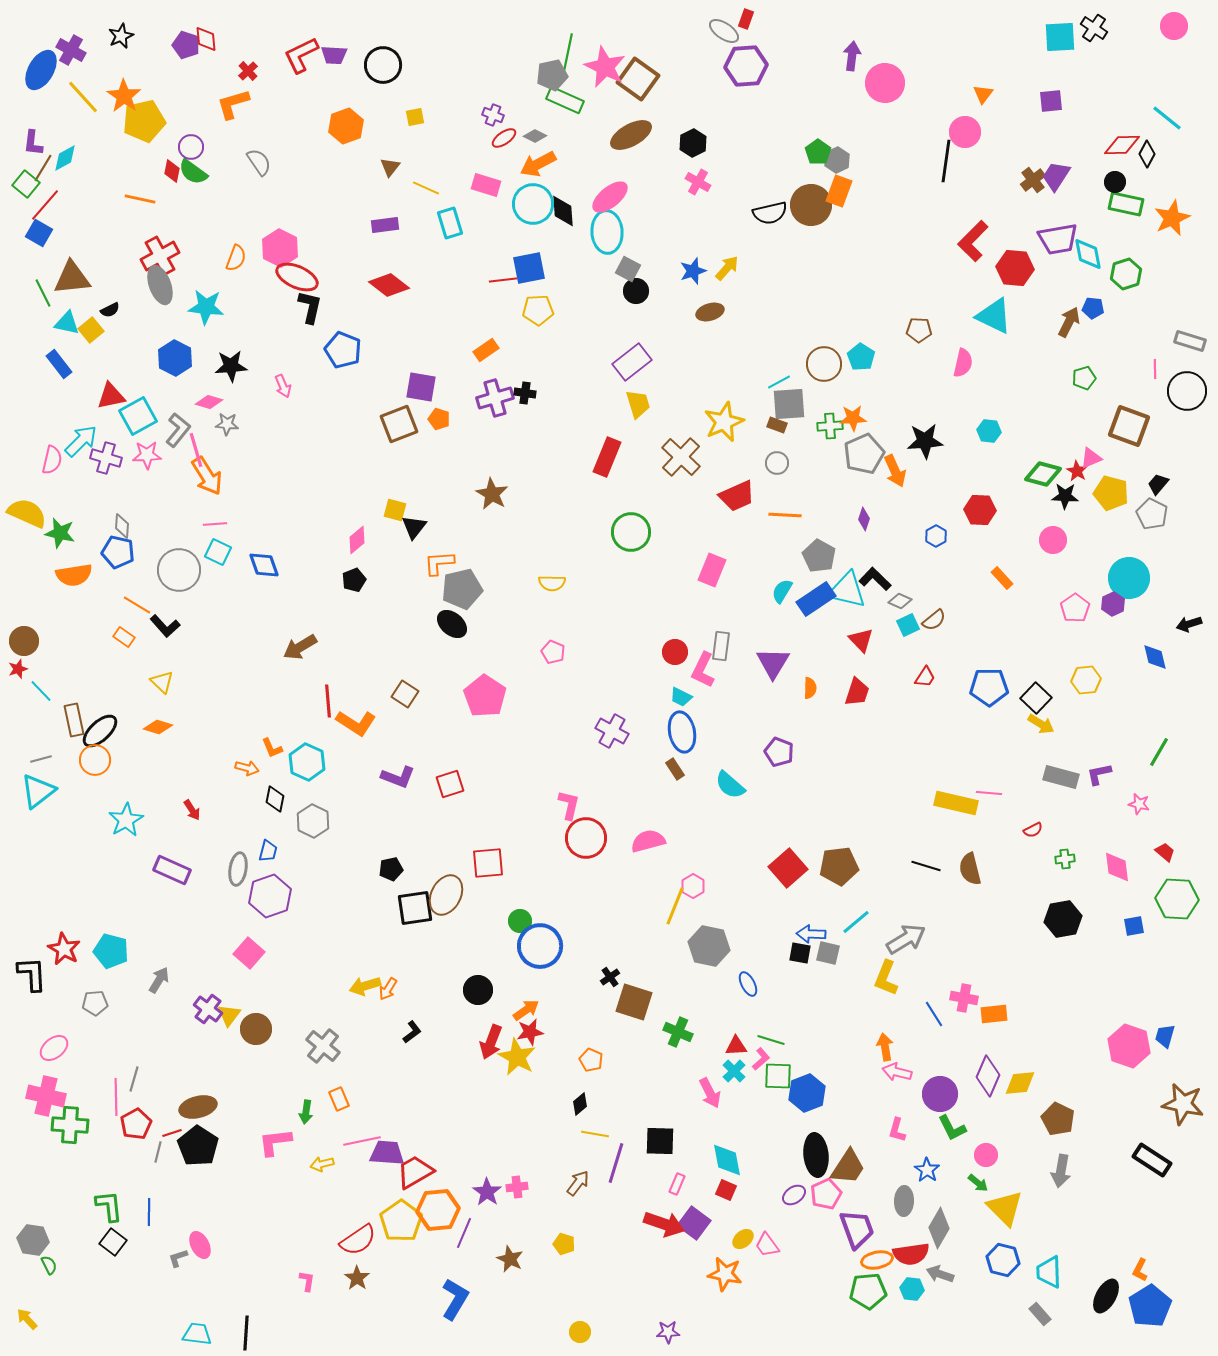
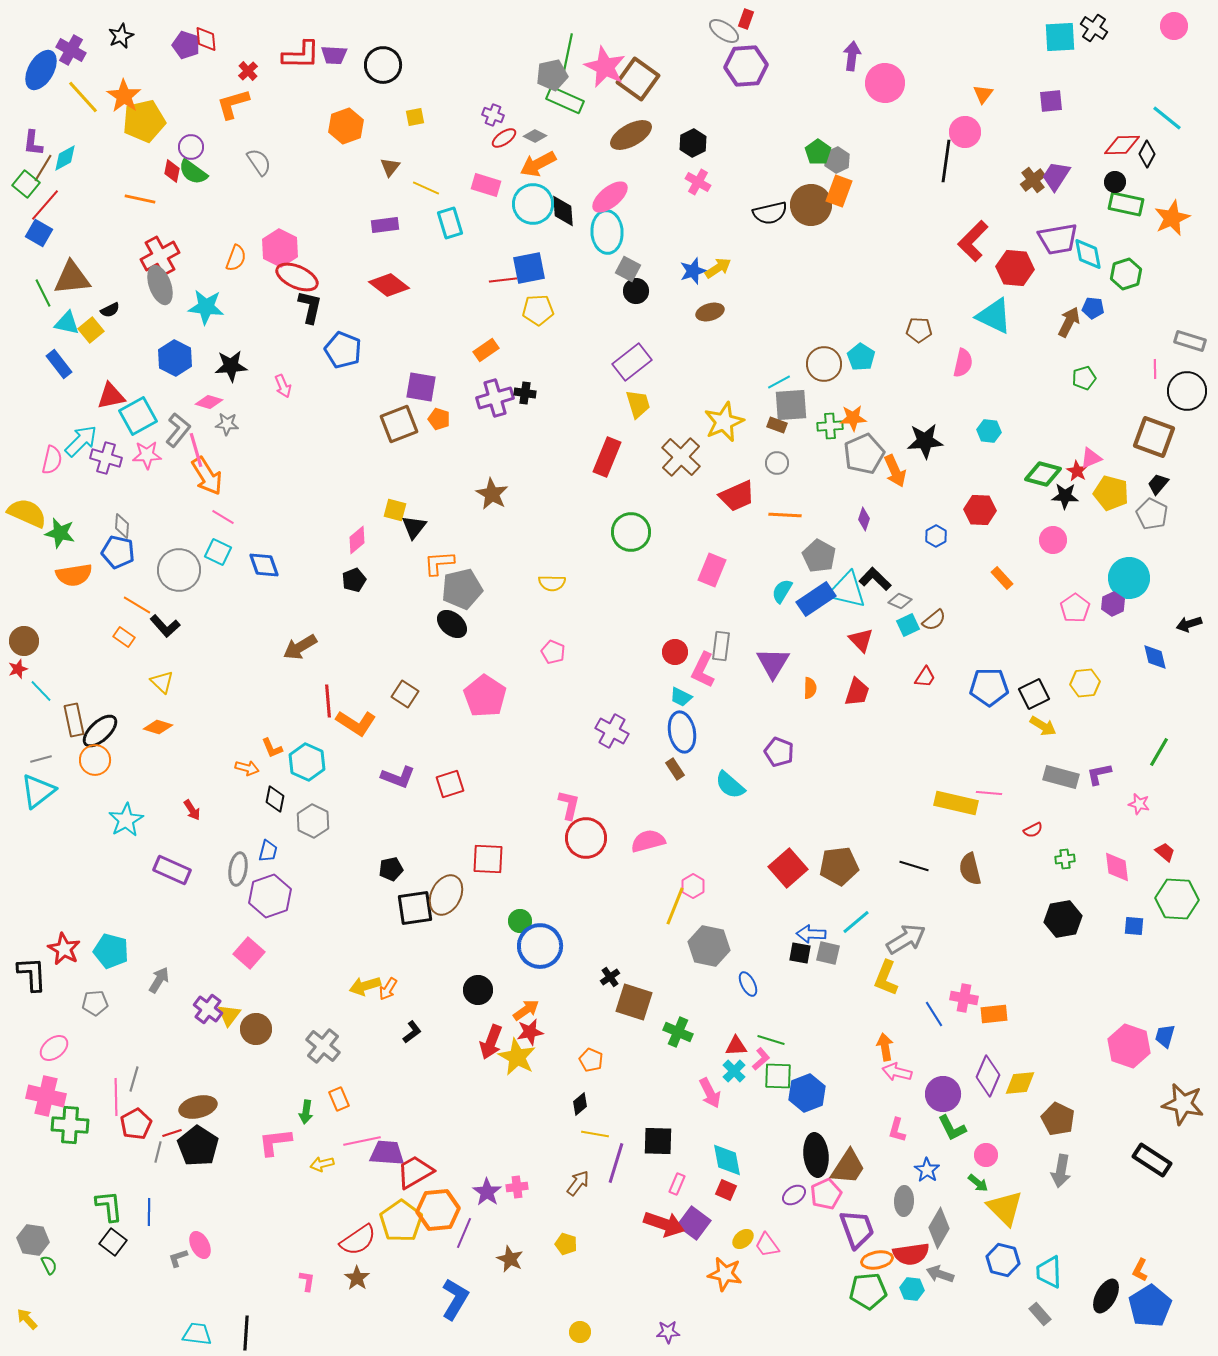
red L-shape at (301, 55): rotated 153 degrees counterclockwise
yellow arrow at (727, 268): moved 9 px left; rotated 16 degrees clockwise
gray square at (789, 404): moved 2 px right, 1 px down
brown square at (1129, 426): moved 25 px right, 11 px down
pink line at (215, 524): moved 8 px right, 7 px up; rotated 35 degrees clockwise
yellow hexagon at (1086, 680): moved 1 px left, 3 px down
black square at (1036, 698): moved 2 px left, 4 px up; rotated 20 degrees clockwise
yellow arrow at (1041, 724): moved 2 px right, 2 px down
red square at (488, 863): moved 4 px up; rotated 8 degrees clockwise
black line at (926, 866): moved 12 px left
blue square at (1134, 926): rotated 15 degrees clockwise
purple circle at (940, 1094): moved 3 px right
black square at (660, 1141): moved 2 px left
yellow pentagon at (564, 1244): moved 2 px right
